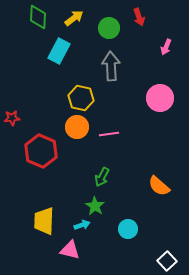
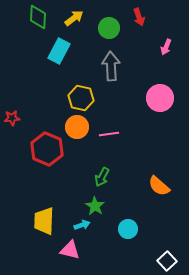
red hexagon: moved 6 px right, 2 px up
